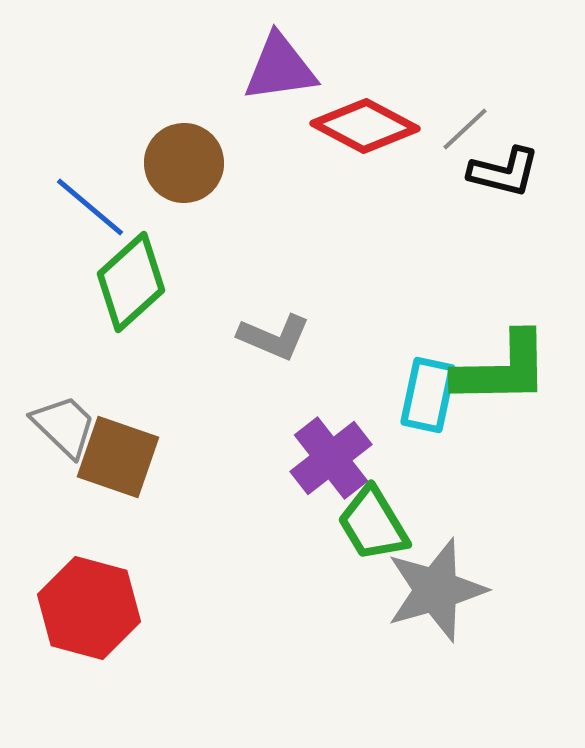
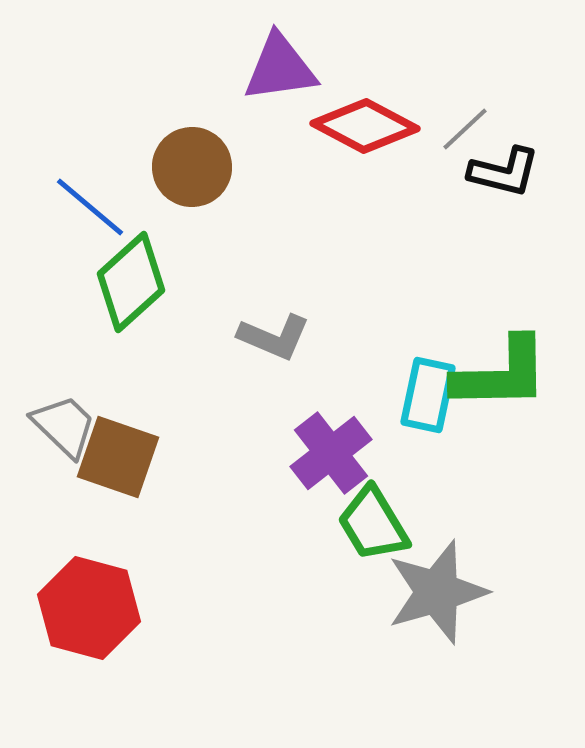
brown circle: moved 8 px right, 4 px down
green L-shape: moved 1 px left, 5 px down
purple cross: moved 5 px up
gray star: moved 1 px right, 2 px down
